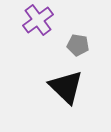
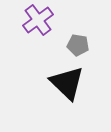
black triangle: moved 1 px right, 4 px up
